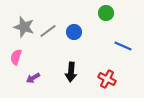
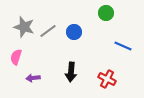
purple arrow: rotated 24 degrees clockwise
